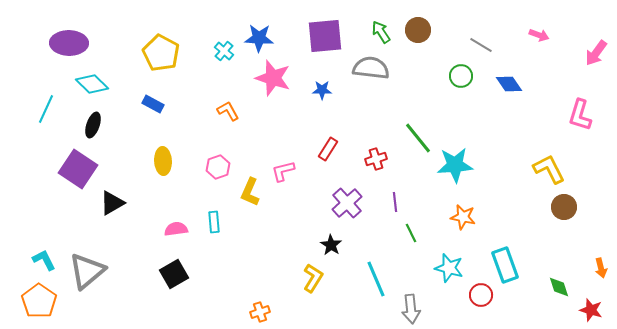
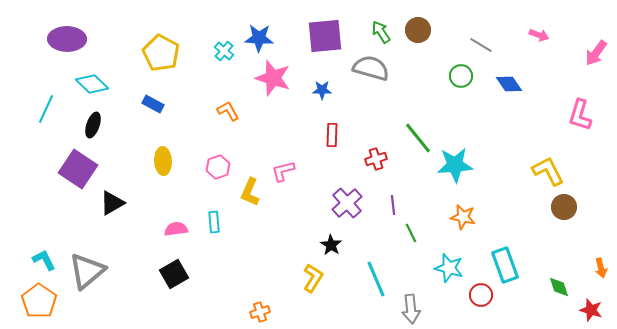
purple ellipse at (69, 43): moved 2 px left, 4 px up
gray semicircle at (371, 68): rotated 9 degrees clockwise
red rectangle at (328, 149): moved 4 px right, 14 px up; rotated 30 degrees counterclockwise
yellow L-shape at (549, 169): moved 1 px left, 2 px down
purple line at (395, 202): moved 2 px left, 3 px down
